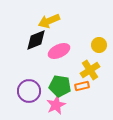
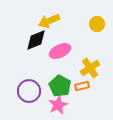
yellow circle: moved 2 px left, 21 px up
pink ellipse: moved 1 px right
yellow cross: moved 2 px up
green pentagon: rotated 20 degrees clockwise
pink star: moved 2 px right
